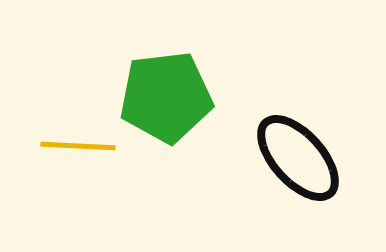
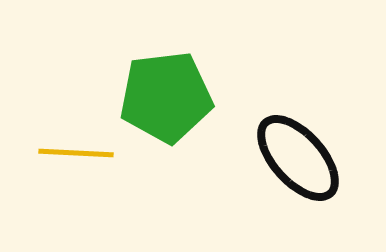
yellow line: moved 2 px left, 7 px down
